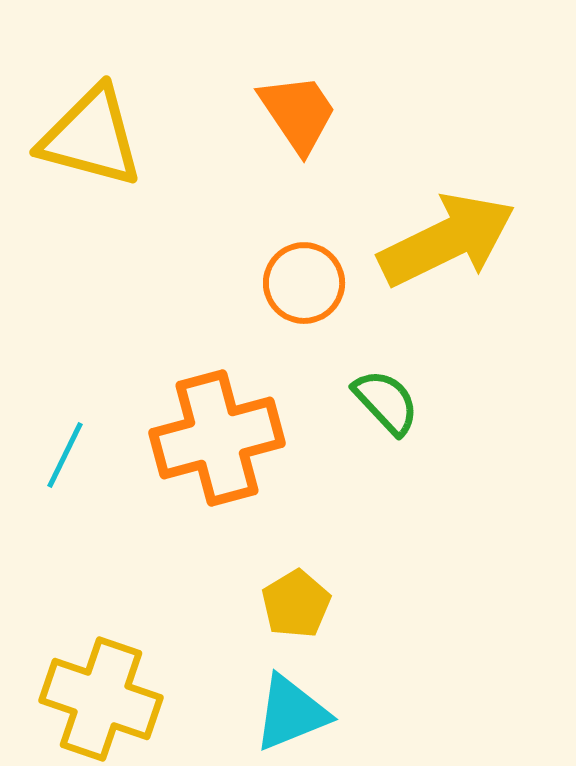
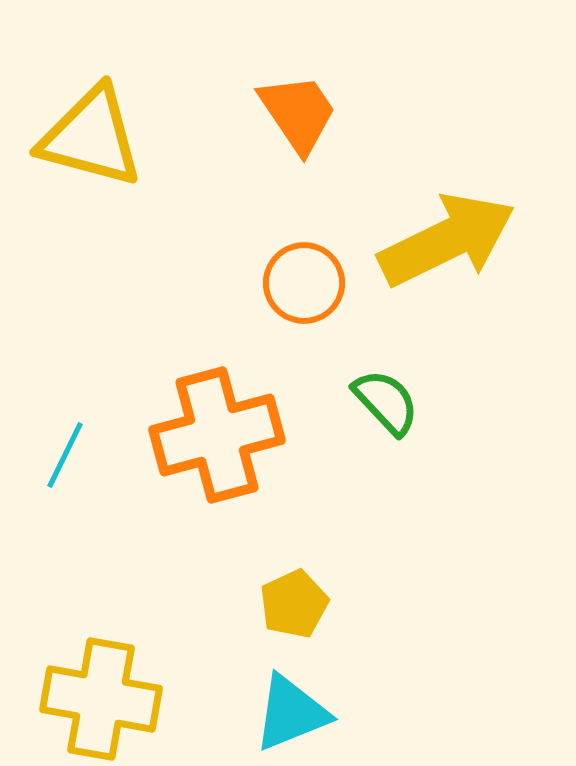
orange cross: moved 3 px up
yellow pentagon: moved 2 px left; rotated 6 degrees clockwise
yellow cross: rotated 9 degrees counterclockwise
